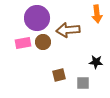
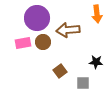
brown square: moved 1 px right, 4 px up; rotated 24 degrees counterclockwise
